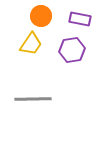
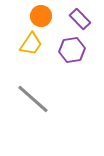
purple rectangle: rotated 35 degrees clockwise
gray line: rotated 42 degrees clockwise
